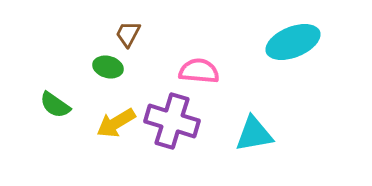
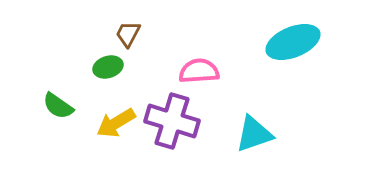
green ellipse: rotated 32 degrees counterclockwise
pink semicircle: rotated 9 degrees counterclockwise
green semicircle: moved 3 px right, 1 px down
cyan triangle: rotated 9 degrees counterclockwise
